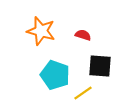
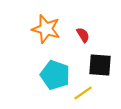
orange star: moved 5 px right, 2 px up
red semicircle: rotated 42 degrees clockwise
black square: moved 1 px up
